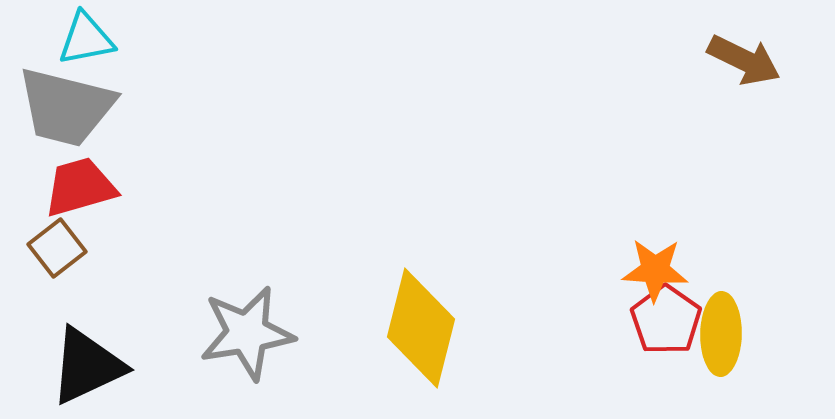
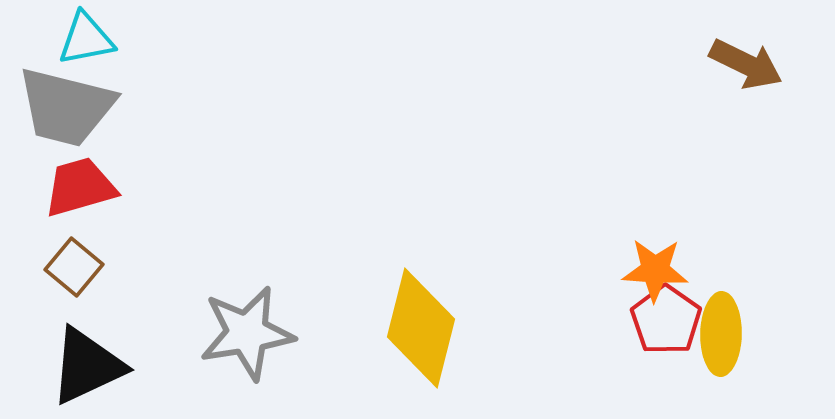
brown arrow: moved 2 px right, 4 px down
brown square: moved 17 px right, 19 px down; rotated 12 degrees counterclockwise
